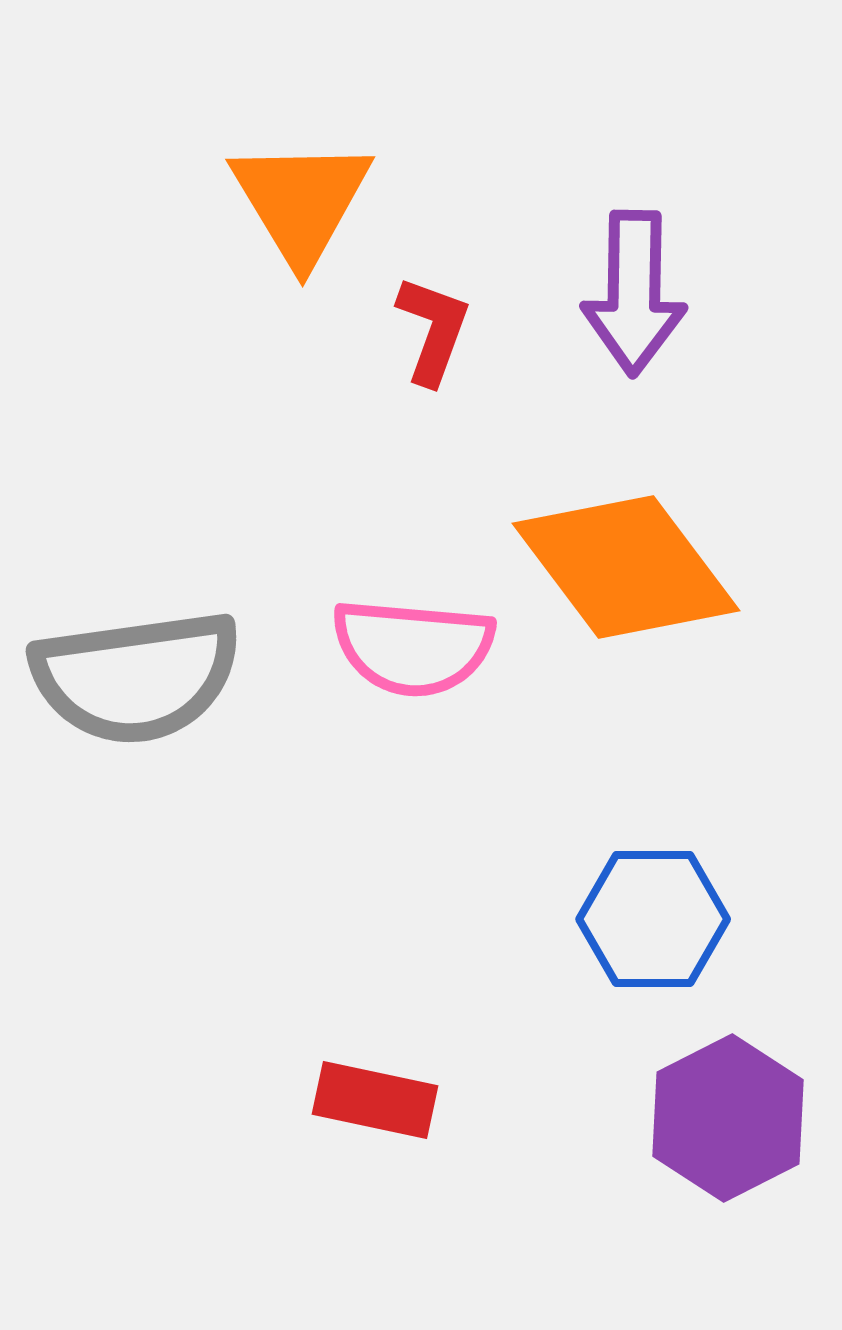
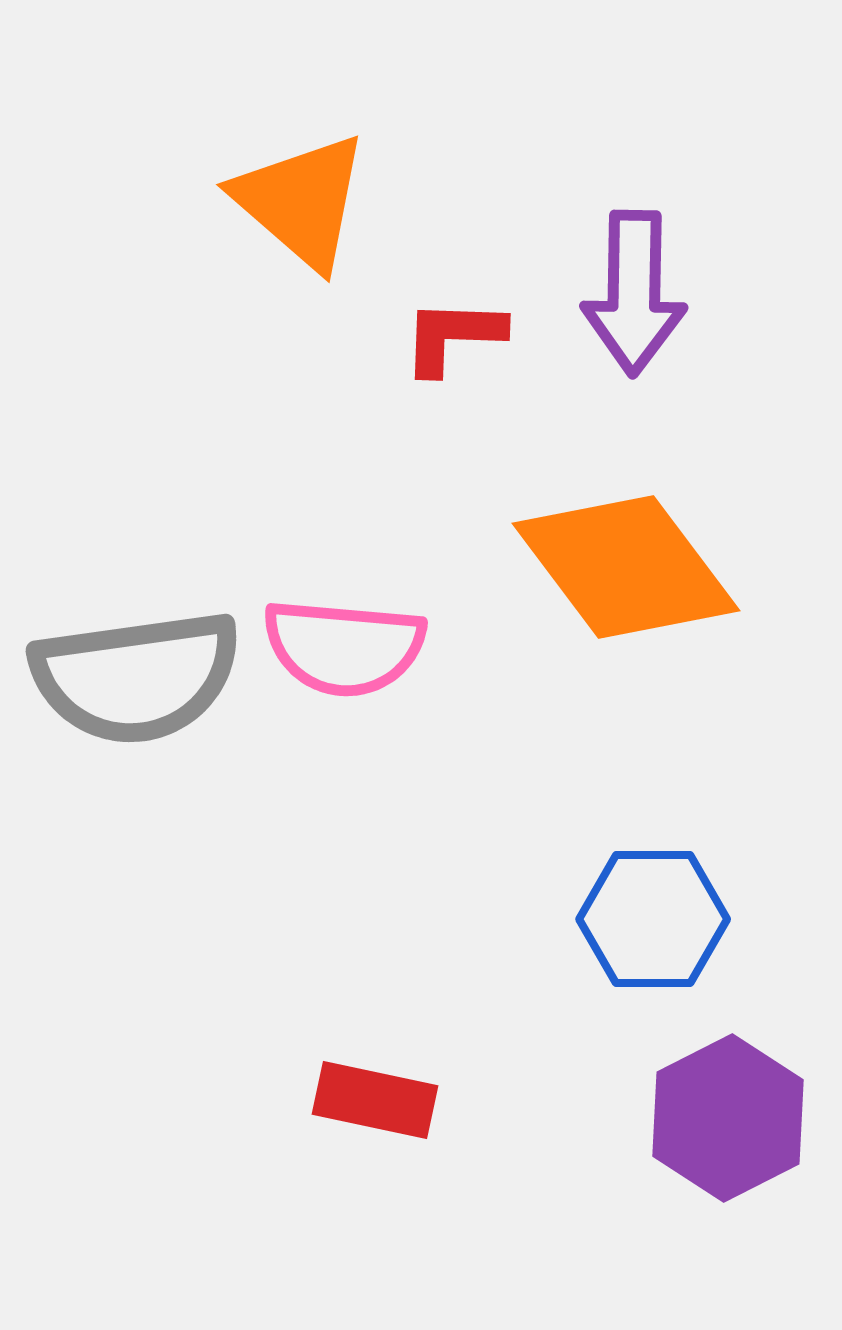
orange triangle: rotated 18 degrees counterclockwise
red L-shape: moved 20 px right, 6 px down; rotated 108 degrees counterclockwise
pink semicircle: moved 69 px left
